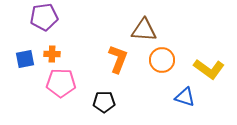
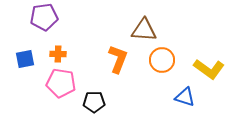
orange cross: moved 6 px right
pink pentagon: rotated 8 degrees clockwise
black pentagon: moved 10 px left
